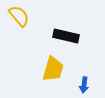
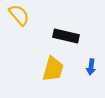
yellow semicircle: moved 1 px up
blue arrow: moved 7 px right, 18 px up
